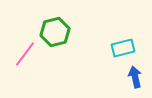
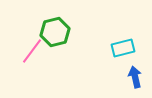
pink line: moved 7 px right, 3 px up
